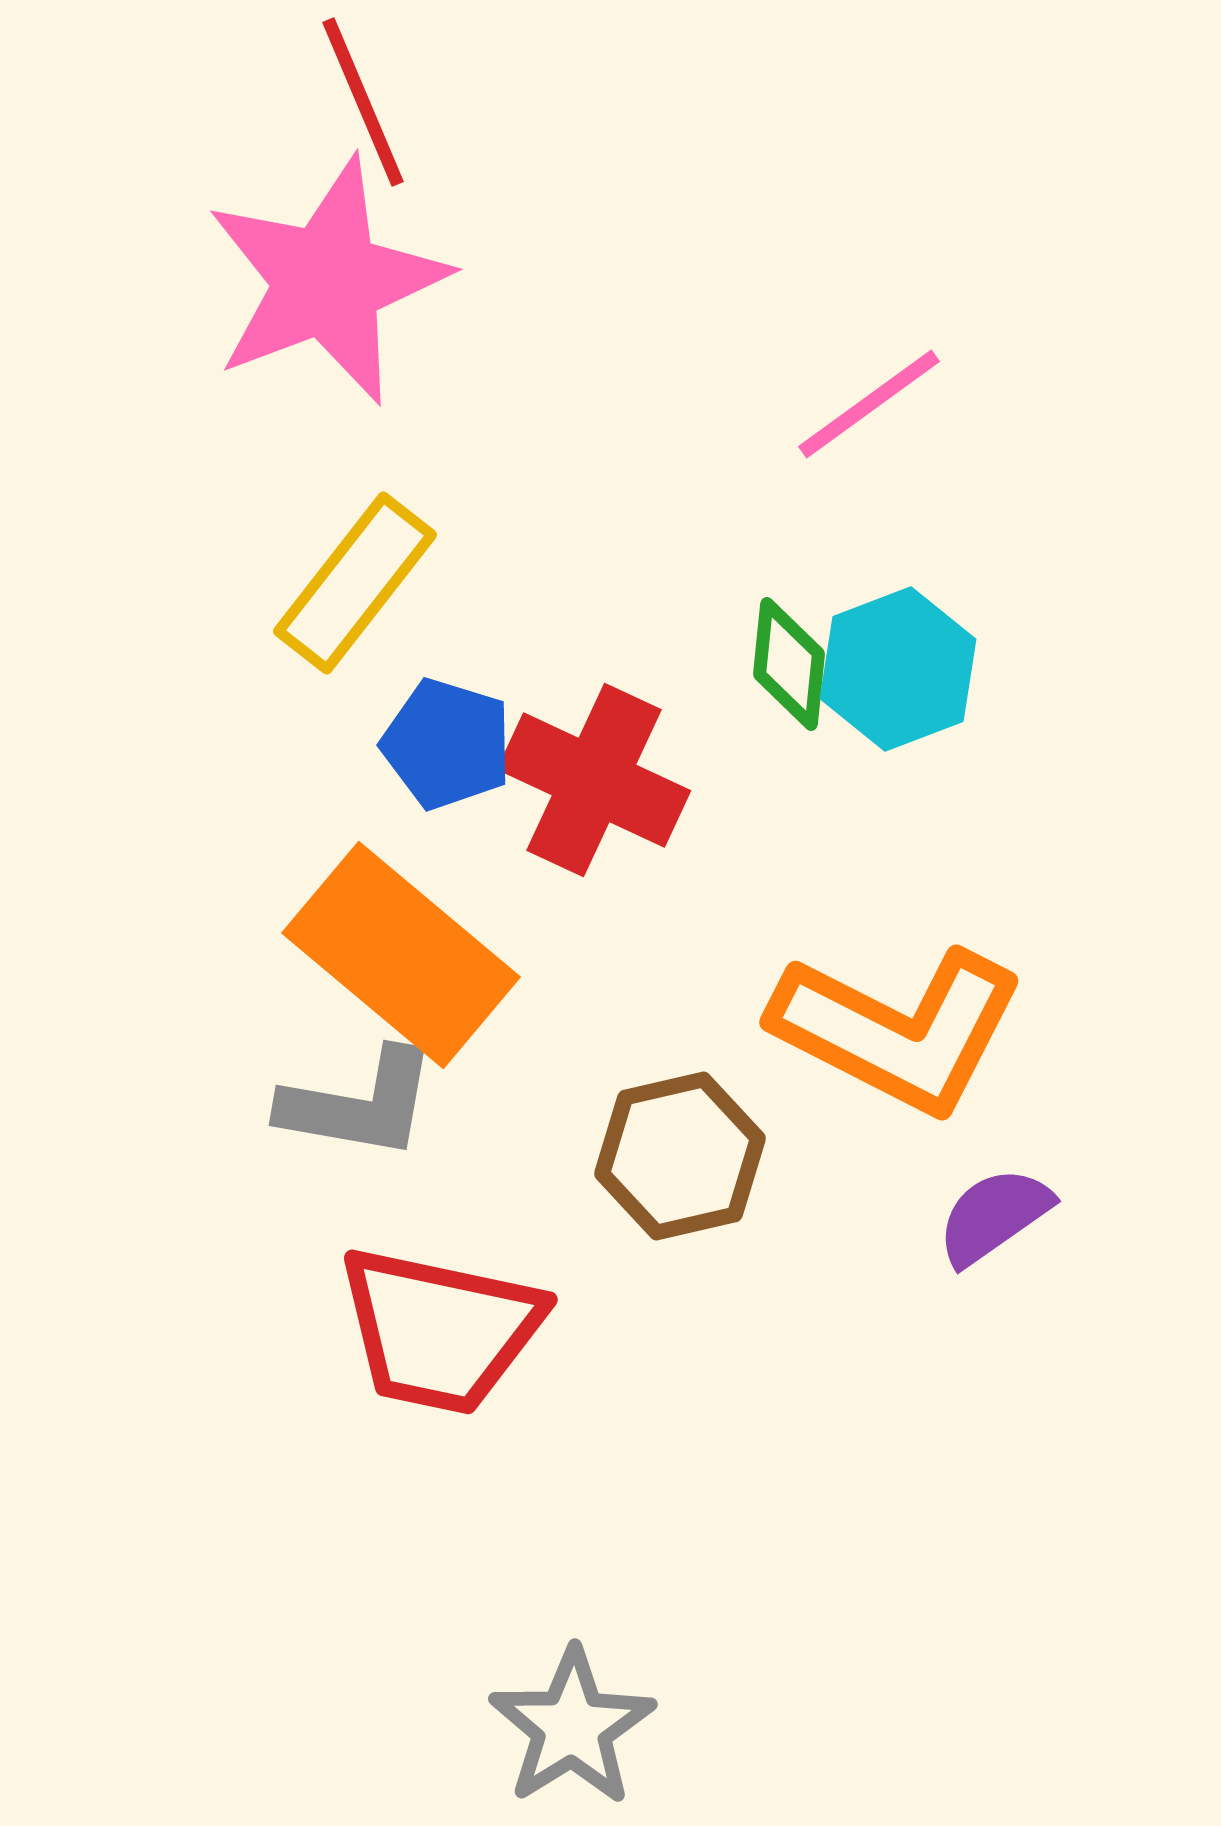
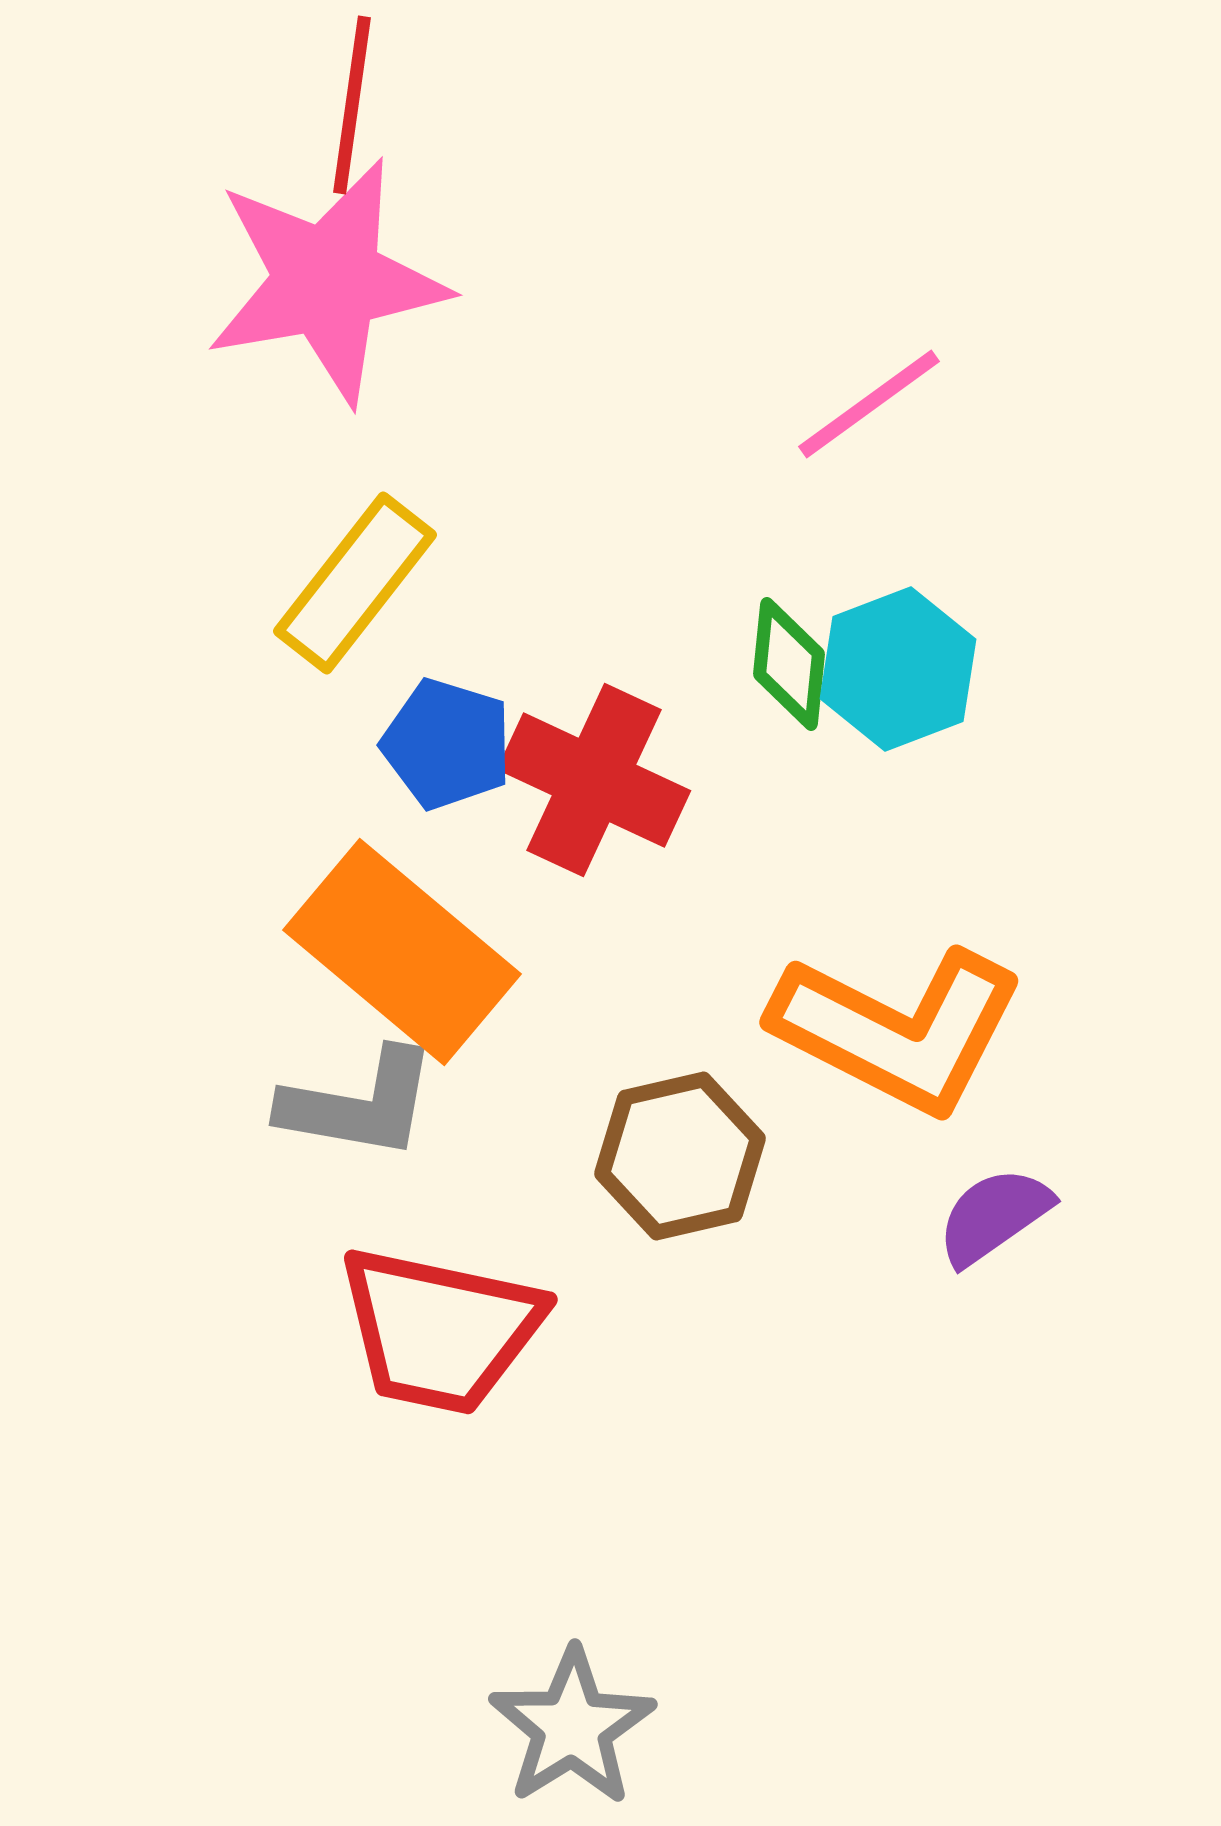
red line: moved 11 px left, 3 px down; rotated 31 degrees clockwise
pink star: rotated 11 degrees clockwise
orange rectangle: moved 1 px right, 3 px up
